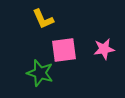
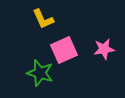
pink square: rotated 16 degrees counterclockwise
